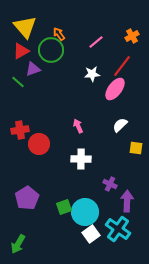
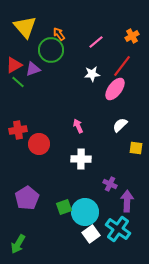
red triangle: moved 7 px left, 14 px down
red cross: moved 2 px left
